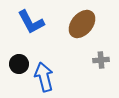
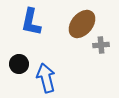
blue L-shape: rotated 40 degrees clockwise
gray cross: moved 15 px up
blue arrow: moved 2 px right, 1 px down
